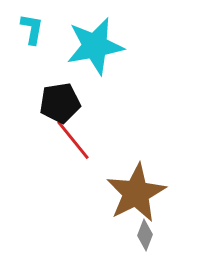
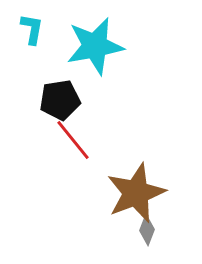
black pentagon: moved 3 px up
brown star: rotated 6 degrees clockwise
gray diamond: moved 2 px right, 5 px up
